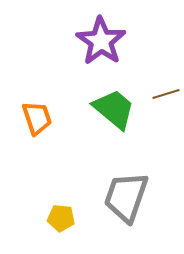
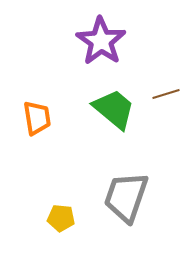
orange trapezoid: rotated 9 degrees clockwise
